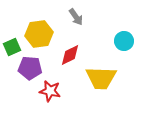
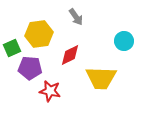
green square: moved 1 px down
